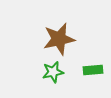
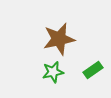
green rectangle: rotated 30 degrees counterclockwise
